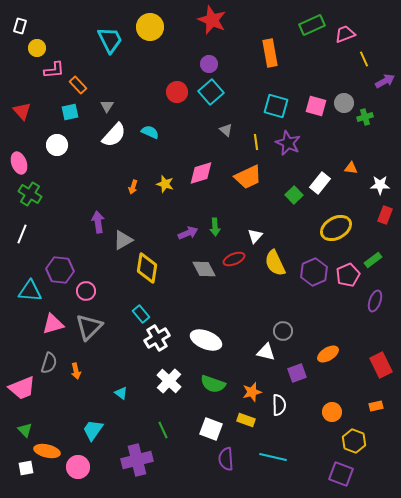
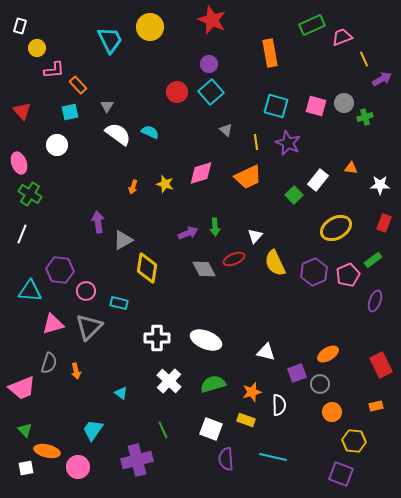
pink trapezoid at (345, 34): moved 3 px left, 3 px down
purple arrow at (385, 81): moved 3 px left, 2 px up
white semicircle at (114, 135): moved 4 px right, 1 px up; rotated 96 degrees counterclockwise
white rectangle at (320, 183): moved 2 px left, 3 px up
red rectangle at (385, 215): moved 1 px left, 8 px down
cyan rectangle at (141, 314): moved 22 px left, 11 px up; rotated 36 degrees counterclockwise
gray circle at (283, 331): moved 37 px right, 53 px down
white cross at (157, 338): rotated 30 degrees clockwise
green semicircle at (213, 384): rotated 145 degrees clockwise
yellow hexagon at (354, 441): rotated 15 degrees counterclockwise
